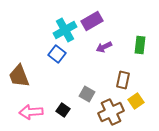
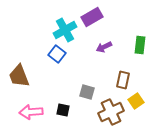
purple rectangle: moved 4 px up
gray square: moved 2 px up; rotated 14 degrees counterclockwise
black square: rotated 24 degrees counterclockwise
